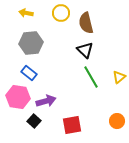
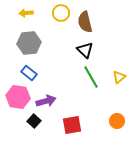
yellow arrow: rotated 16 degrees counterclockwise
brown semicircle: moved 1 px left, 1 px up
gray hexagon: moved 2 px left
